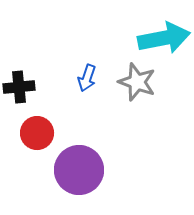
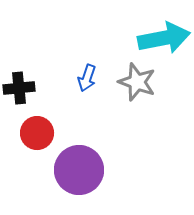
black cross: moved 1 px down
